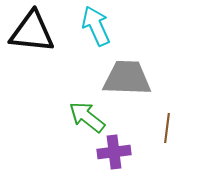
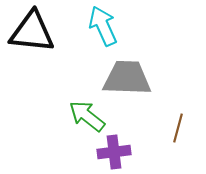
cyan arrow: moved 7 px right
green arrow: moved 1 px up
brown line: moved 11 px right; rotated 8 degrees clockwise
